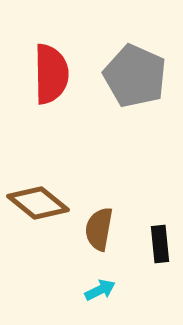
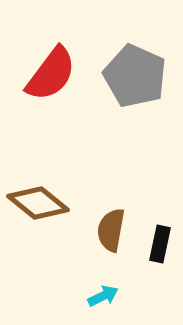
red semicircle: rotated 38 degrees clockwise
brown semicircle: moved 12 px right, 1 px down
black rectangle: rotated 18 degrees clockwise
cyan arrow: moved 3 px right, 6 px down
